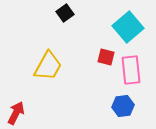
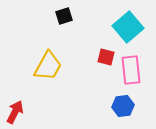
black square: moved 1 px left, 3 px down; rotated 18 degrees clockwise
red arrow: moved 1 px left, 1 px up
